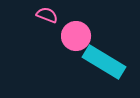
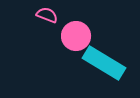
cyan rectangle: moved 1 px down
